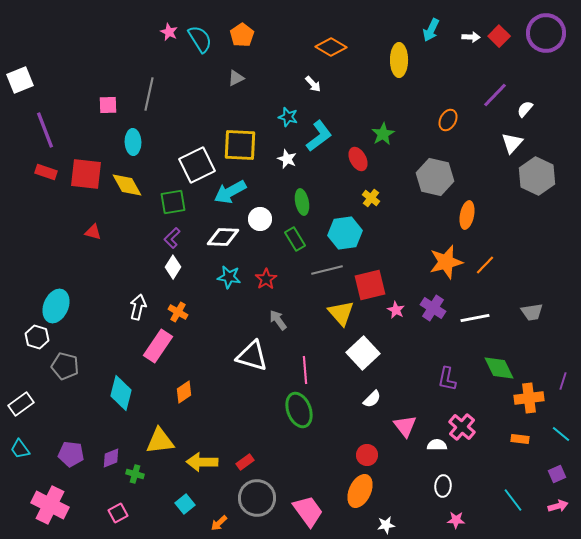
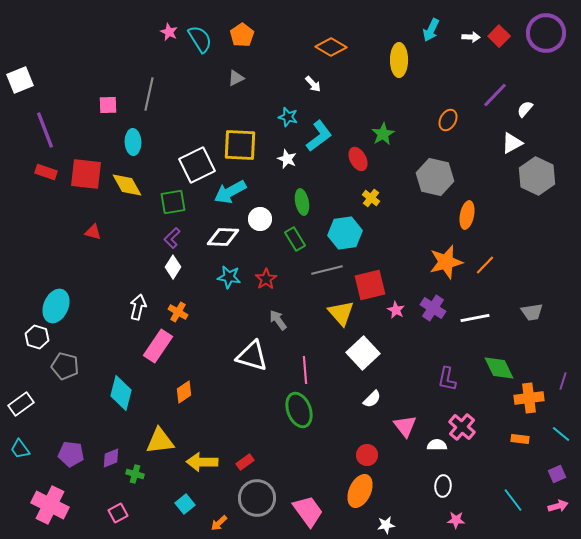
white triangle at (512, 143): rotated 20 degrees clockwise
